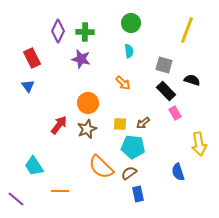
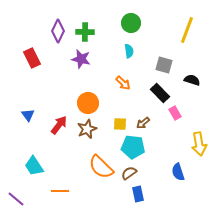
blue triangle: moved 29 px down
black rectangle: moved 6 px left, 2 px down
